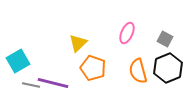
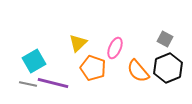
pink ellipse: moved 12 px left, 15 px down
cyan square: moved 16 px right
orange semicircle: rotated 25 degrees counterclockwise
gray line: moved 3 px left, 1 px up
